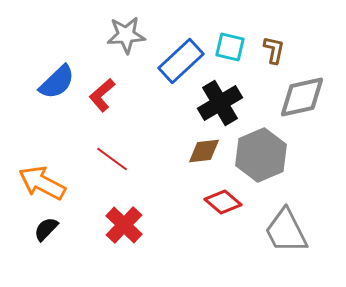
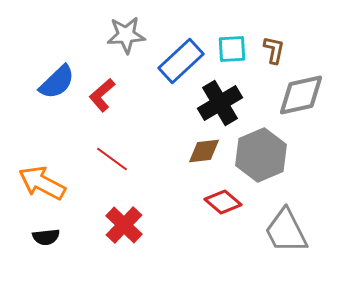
cyan square: moved 2 px right, 2 px down; rotated 16 degrees counterclockwise
gray diamond: moved 1 px left, 2 px up
black semicircle: moved 8 px down; rotated 140 degrees counterclockwise
